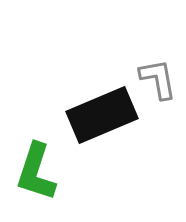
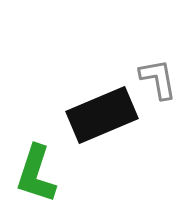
green L-shape: moved 2 px down
